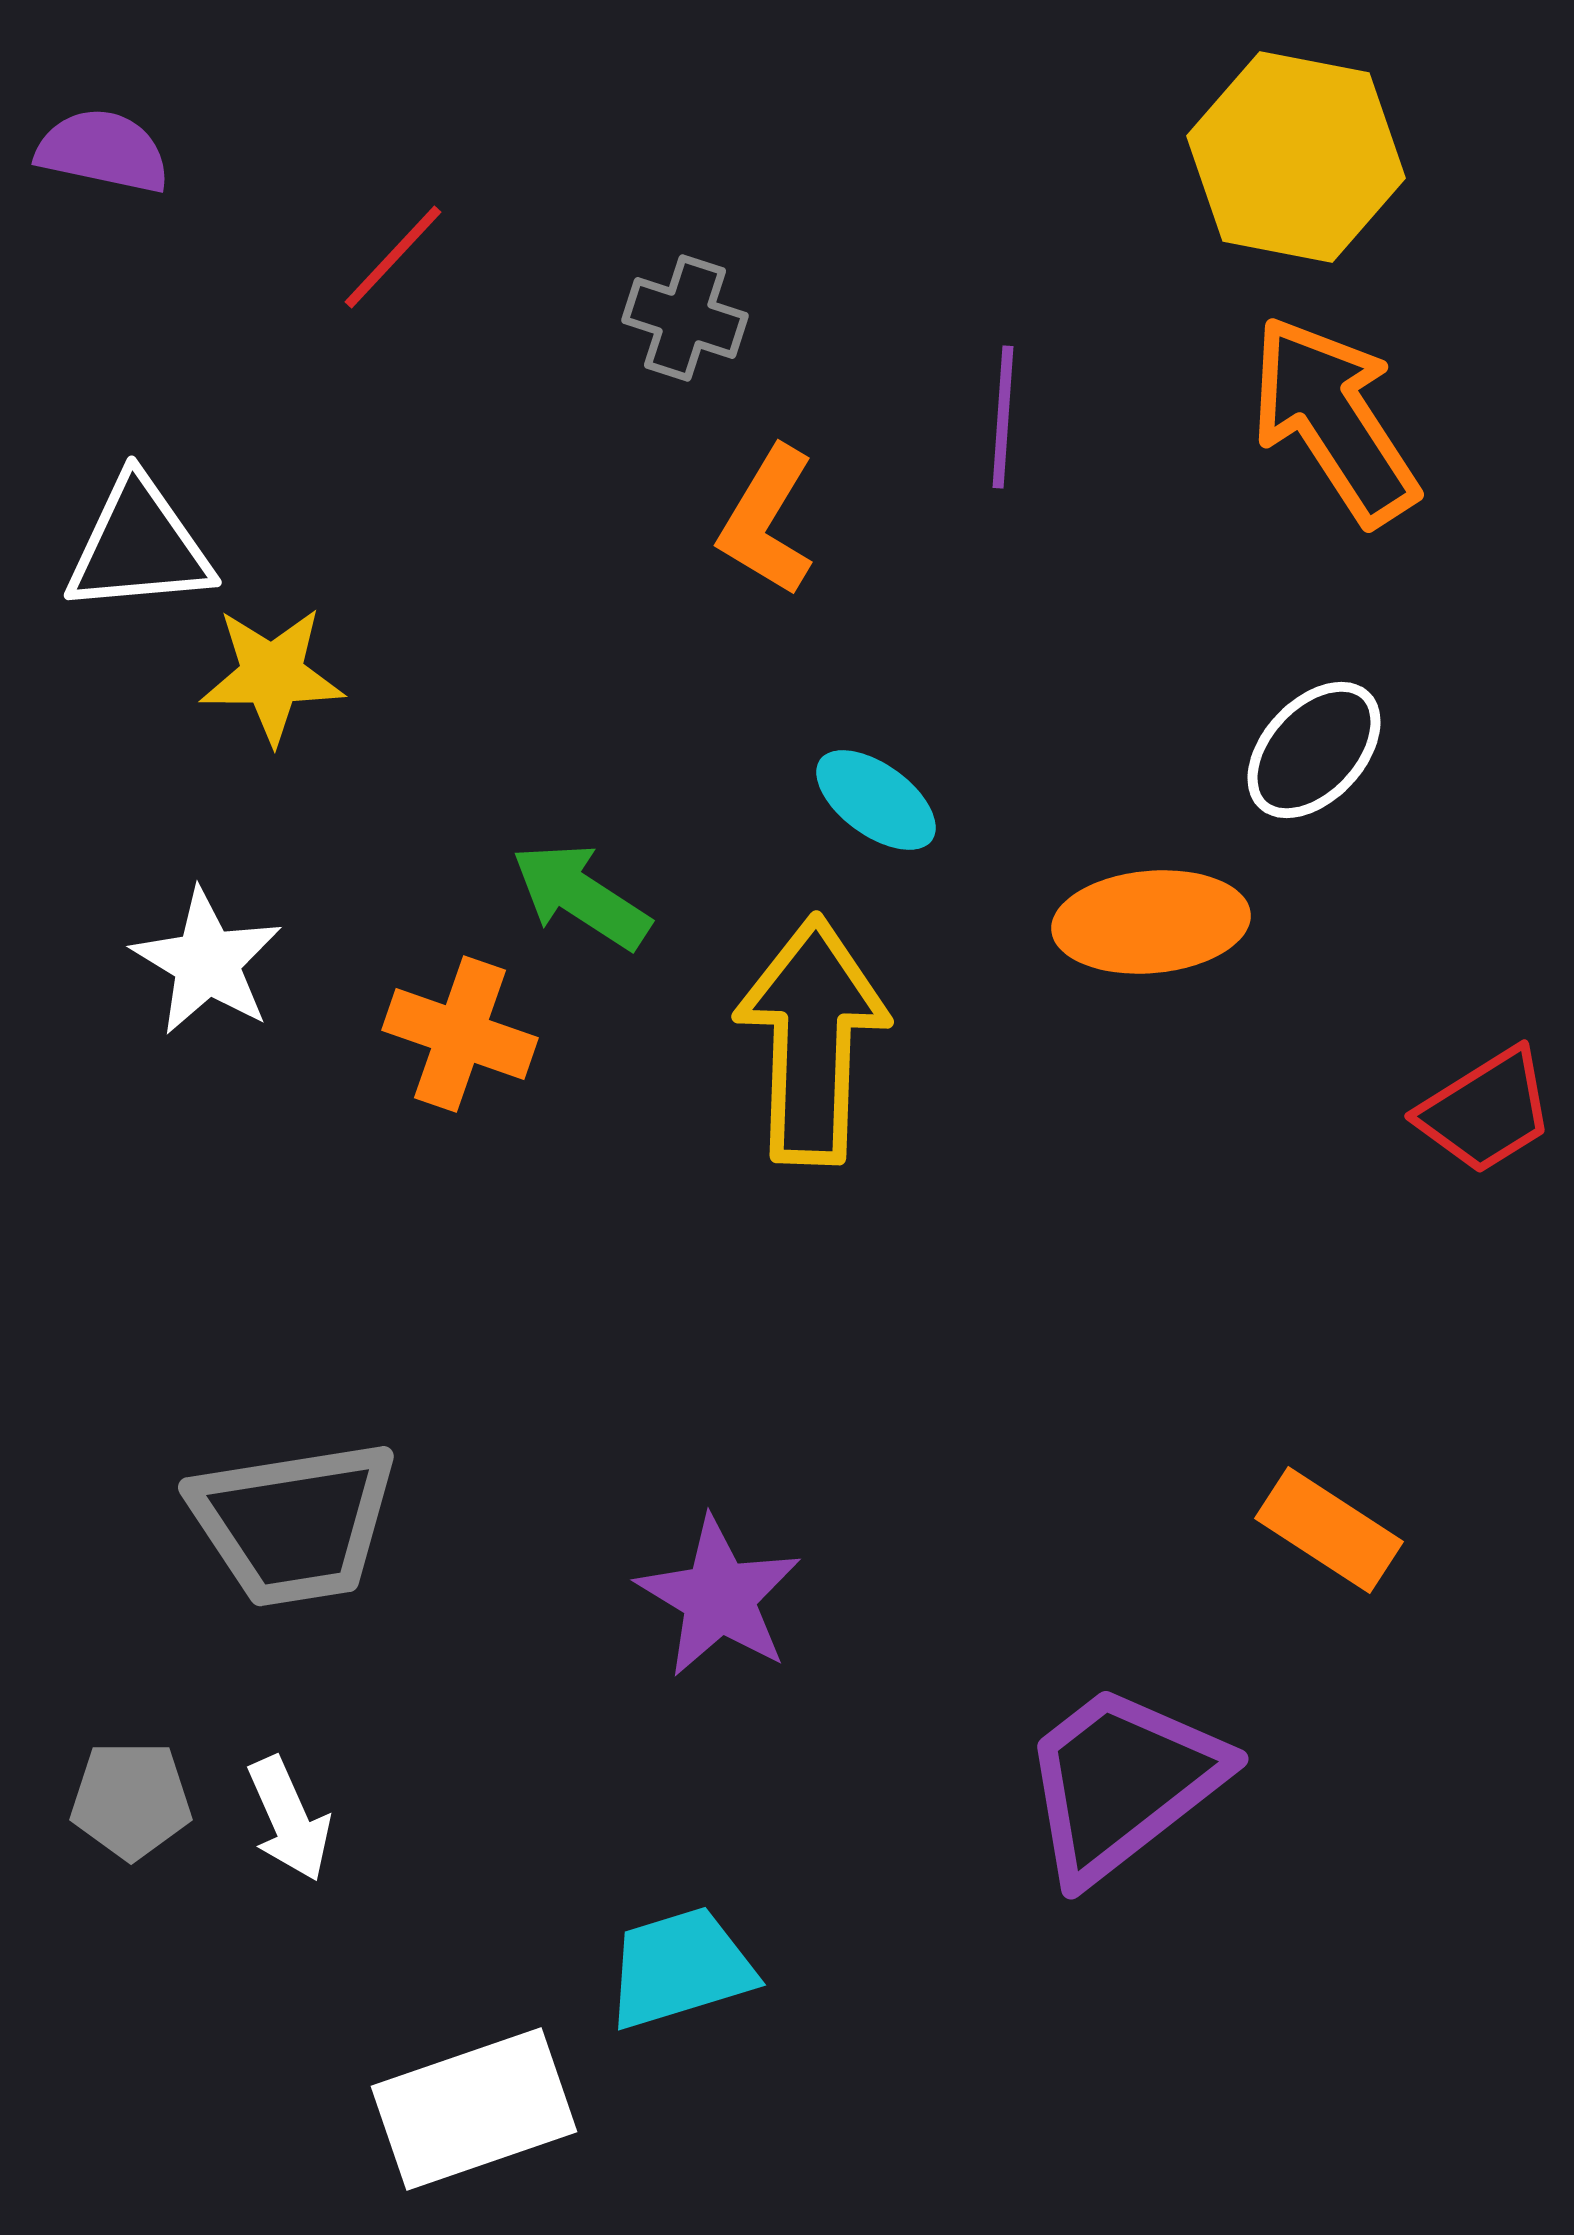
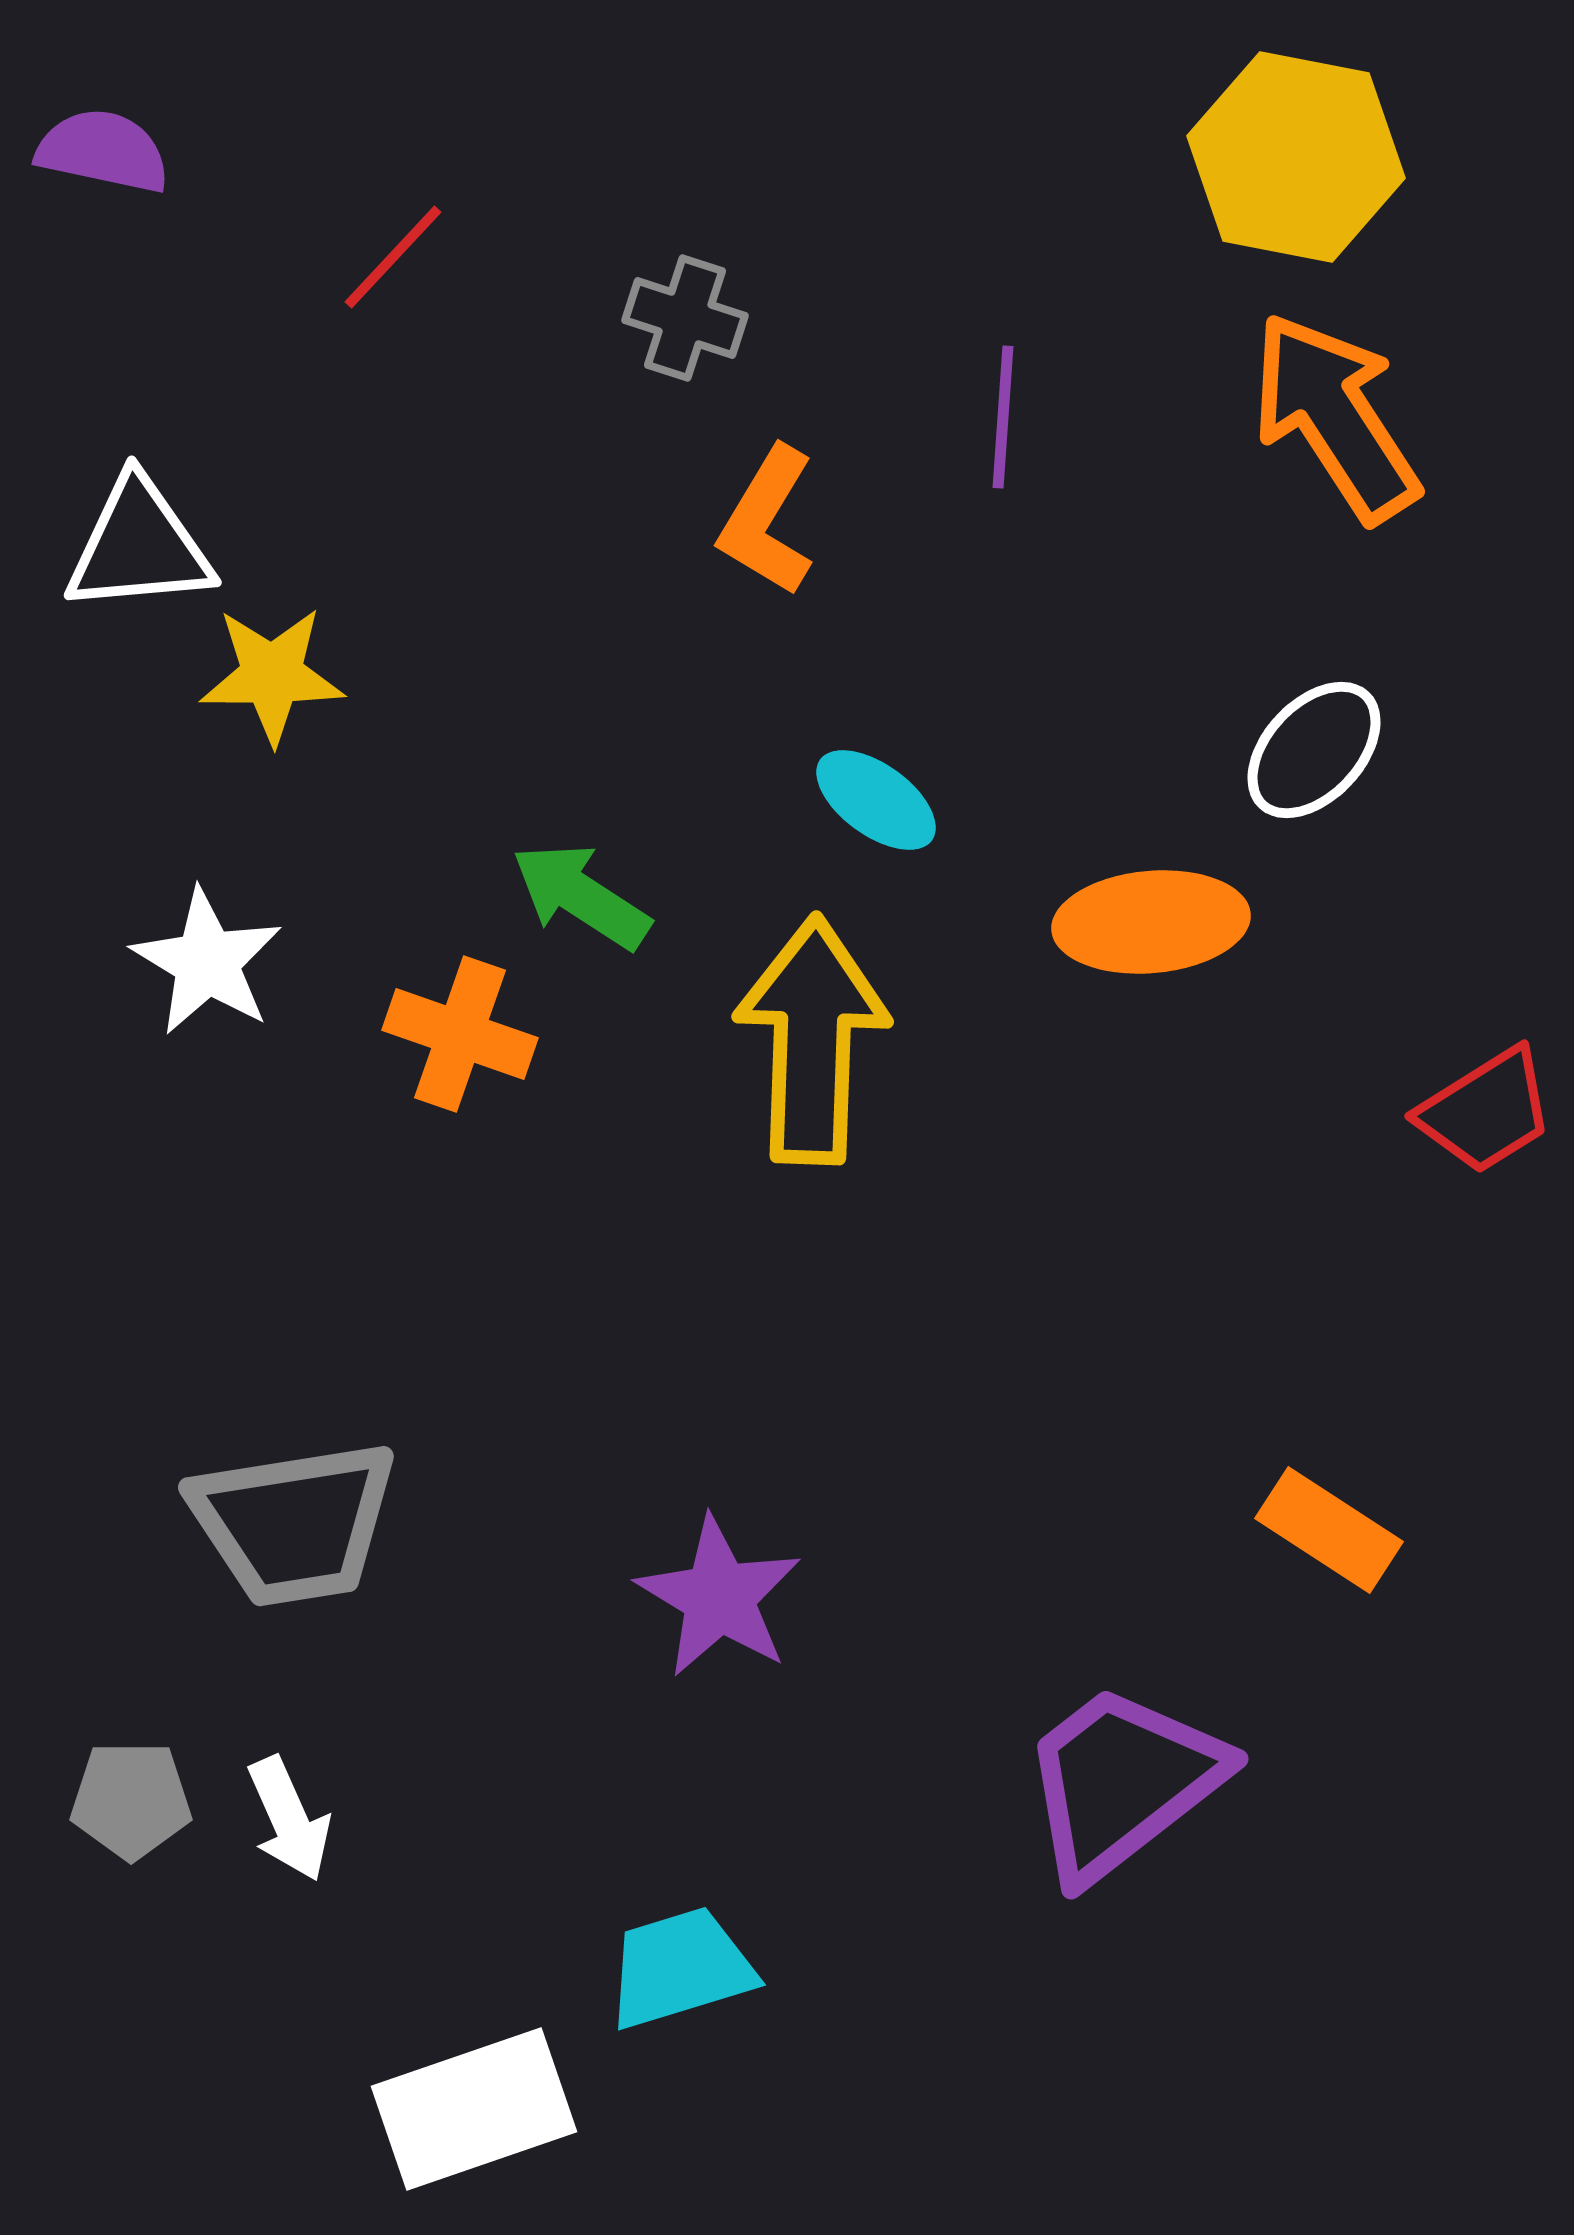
orange arrow: moved 1 px right, 3 px up
